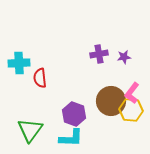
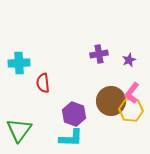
purple star: moved 5 px right, 3 px down; rotated 16 degrees counterclockwise
red semicircle: moved 3 px right, 5 px down
green triangle: moved 11 px left
